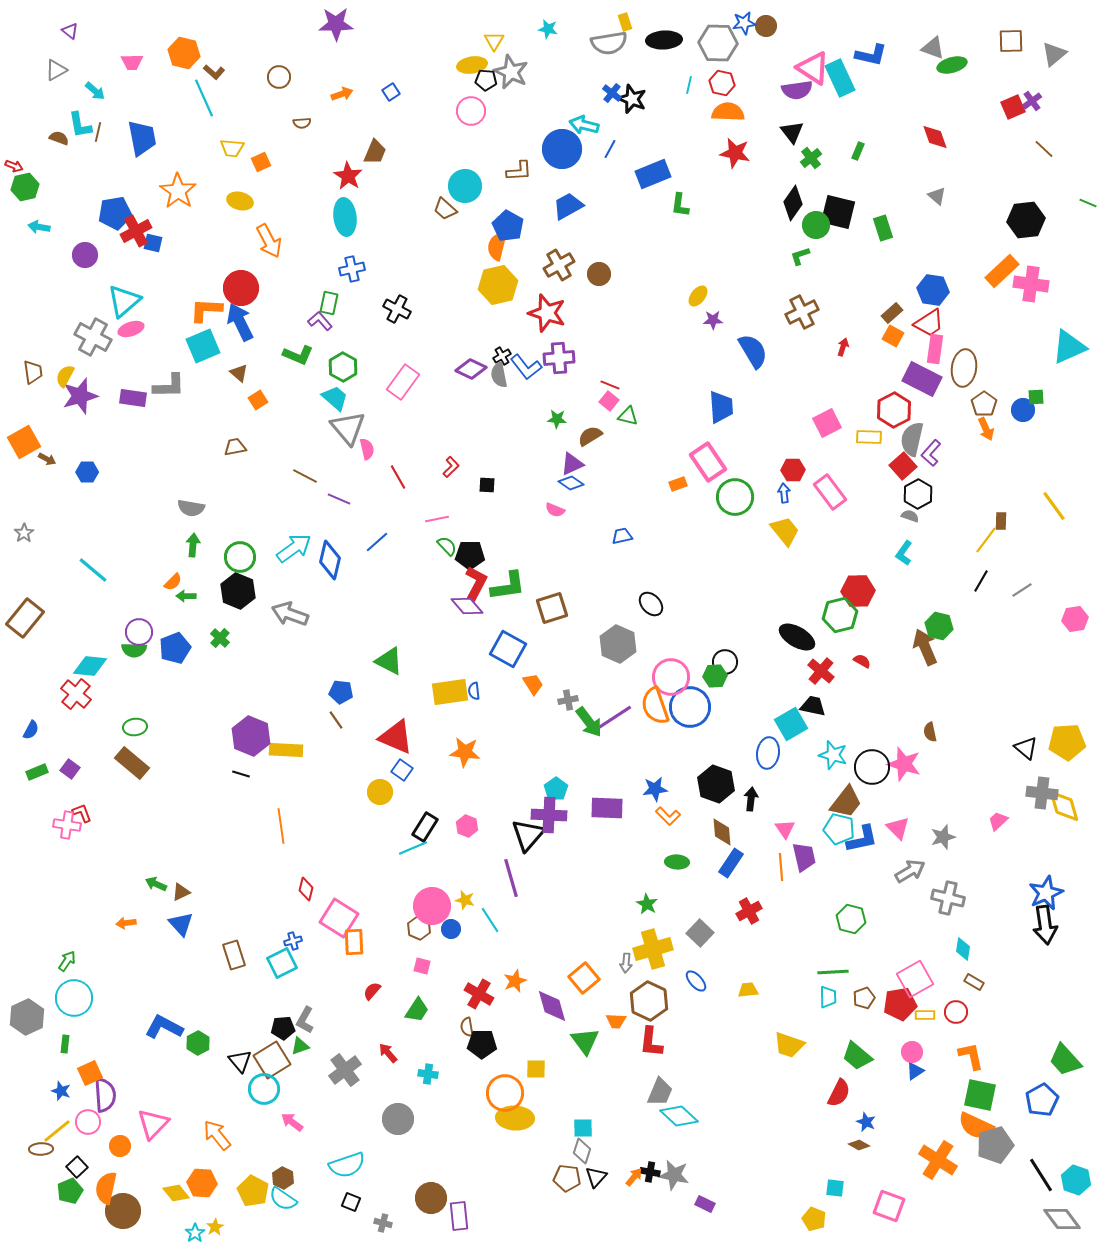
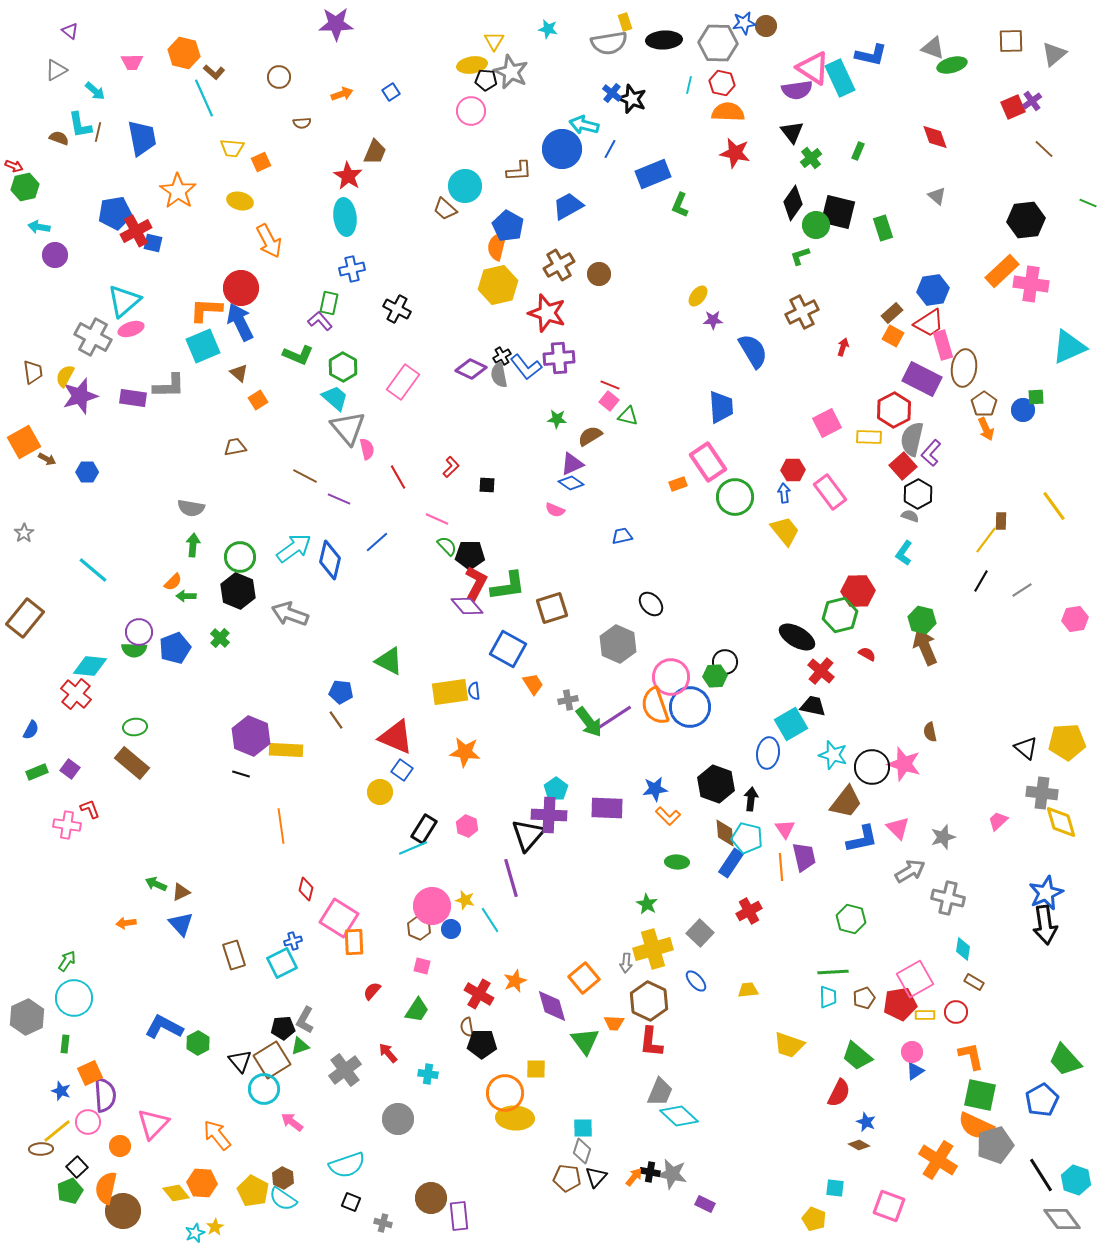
green L-shape at (680, 205): rotated 15 degrees clockwise
purple circle at (85, 255): moved 30 px left
blue hexagon at (933, 290): rotated 16 degrees counterclockwise
pink rectangle at (935, 349): moved 8 px right, 4 px up; rotated 24 degrees counterclockwise
pink line at (437, 519): rotated 35 degrees clockwise
green hexagon at (939, 626): moved 17 px left, 6 px up
red semicircle at (862, 661): moved 5 px right, 7 px up
yellow diamond at (1064, 806): moved 3 px left, 16 px down
red L-shape at (82, 813): moved 8 px right, 4 px up
black rectangle at (425, 827): moved 1 px left, 2 px down
cyan pentagon at (839, 829): moved 92 px left, 9 px down
brown diamond at (722, 832): moved 3 px right, 1 px down
orange trapezoid at (616, 1021): moved 2 px left, 2 px down
gray star at (674, 1175): moved 2 px left, 1 px up
cyan star at (195, 1233): rotated 12 degrees clockwise
